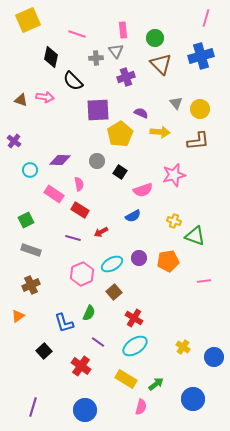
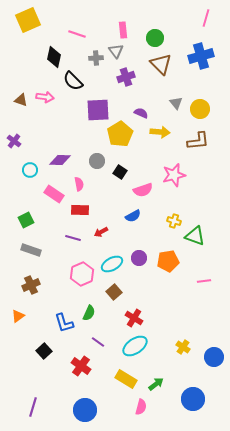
black diamond at (51, 57): moved 3 px right
red rectangle at (80, 210): rotated 30 degrees counterclockwise
